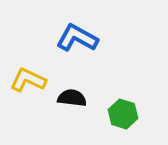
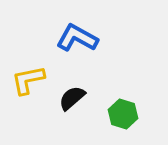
yellow L-shape: rotated 36 degrees counterclockwise
black semicircle: rotated 48 degrees counterclockwise
